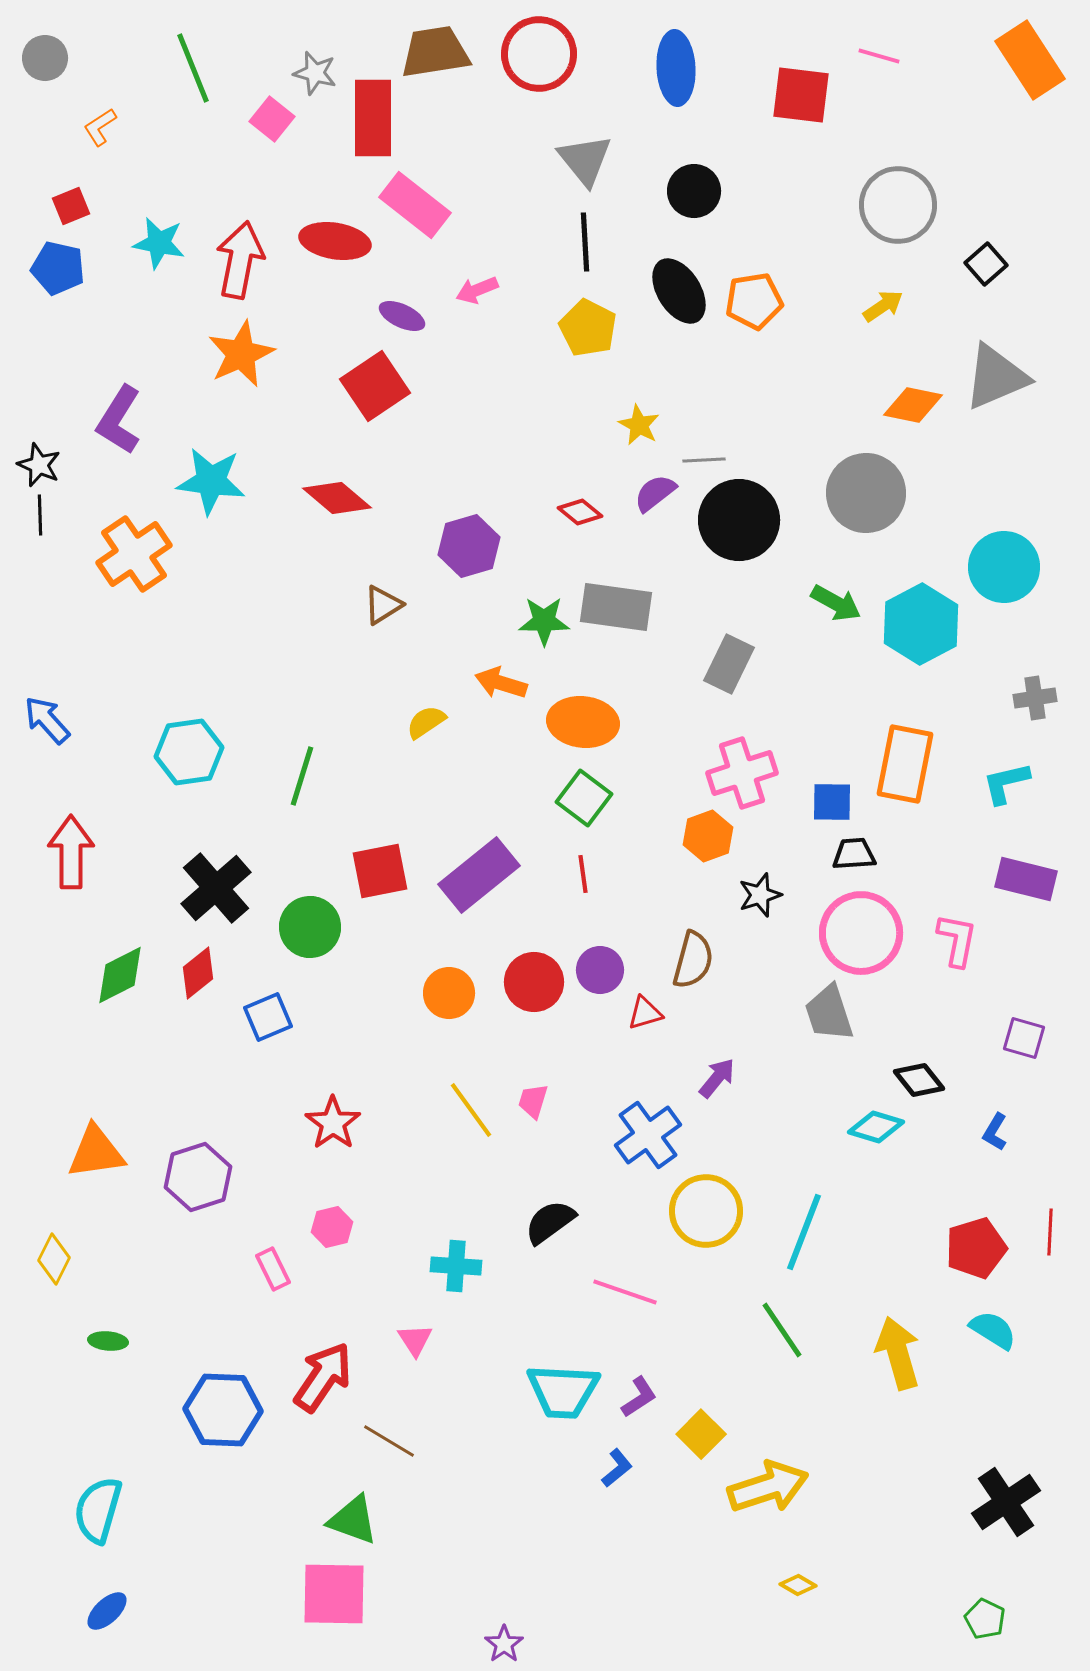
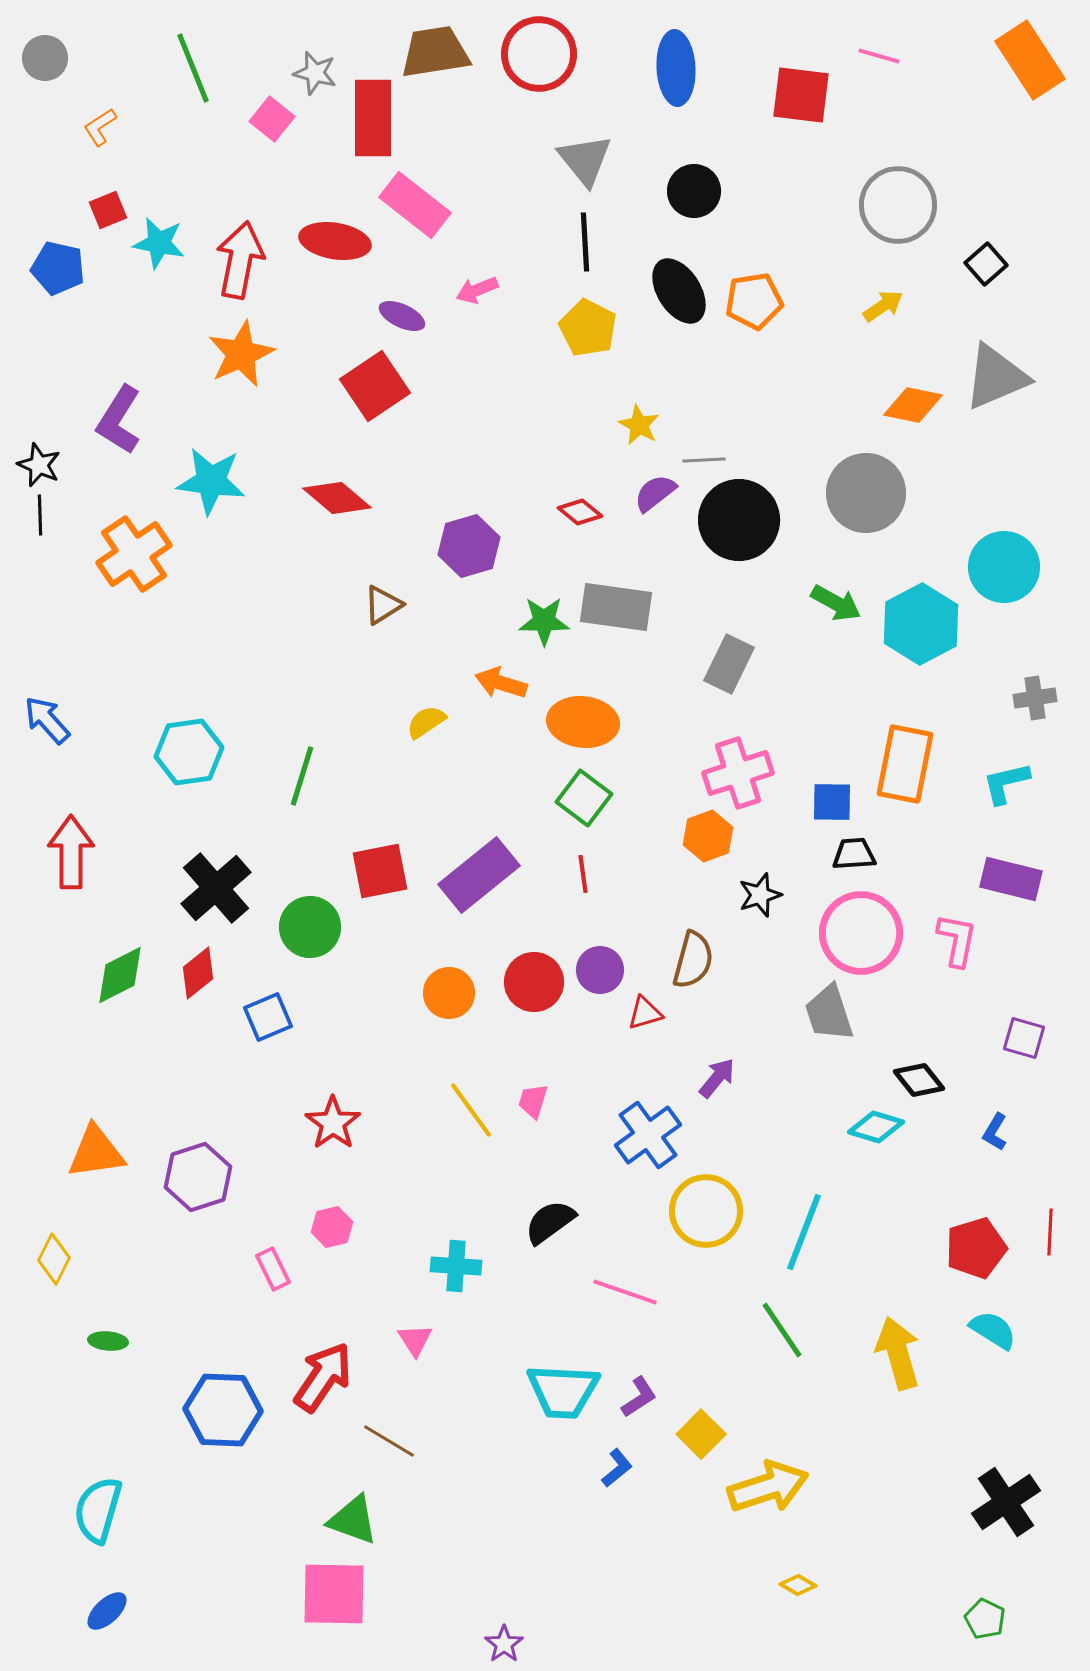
red square at (71, 206): moved 37 px right, 4 px down
pink cross at (742, 773): moved 4 px left
purple rectangle at (1026, 879): moved 15 px left
